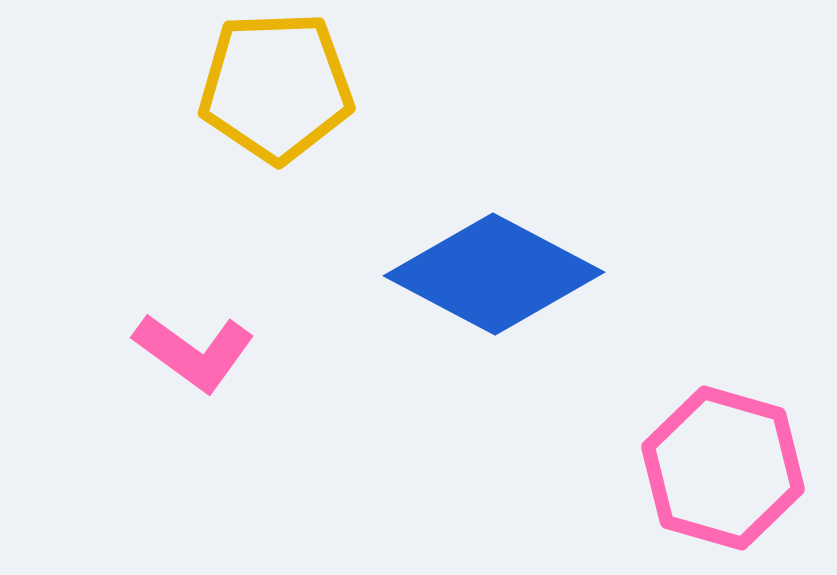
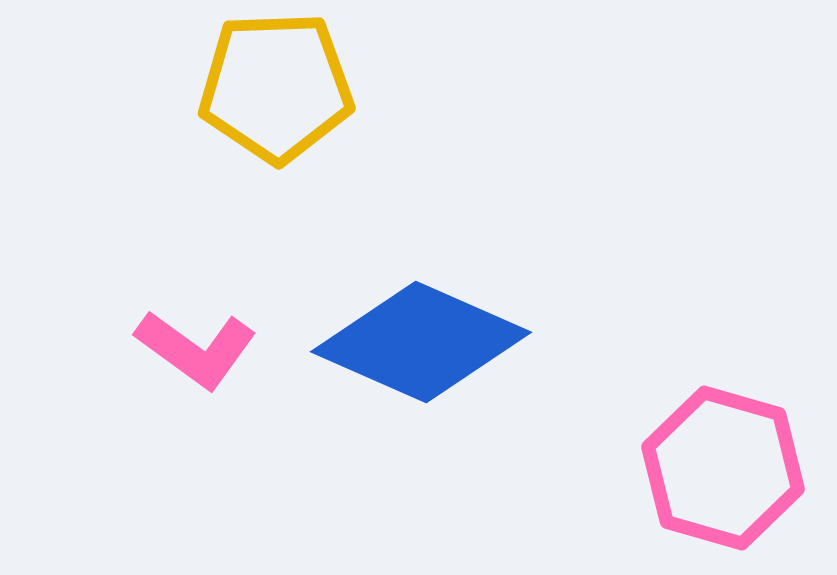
blue diamond: moved 73 px left, 68 px down; rotated 4 degrees counterclockwise
pink L-shape: moved 2 px right, 3 px up
